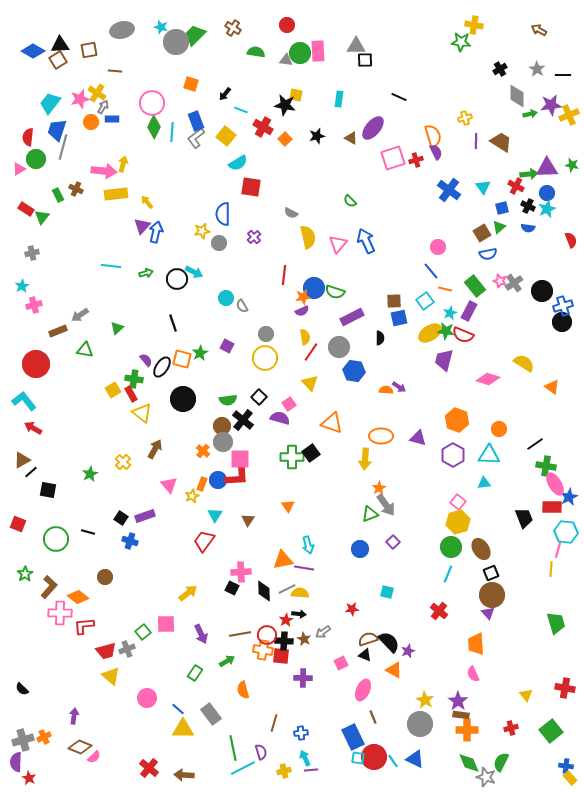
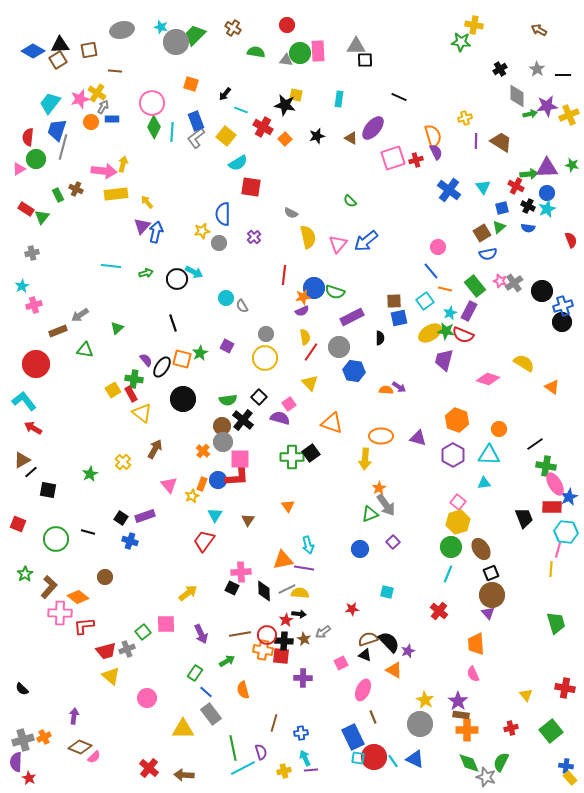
purple star at (551, 105): moved 4 px left, 1 px down
blue arrow at (366, 241): rotated 105 degrees counterclockwise
blue line at (178, 709): moved 28 px right, 17 px up
